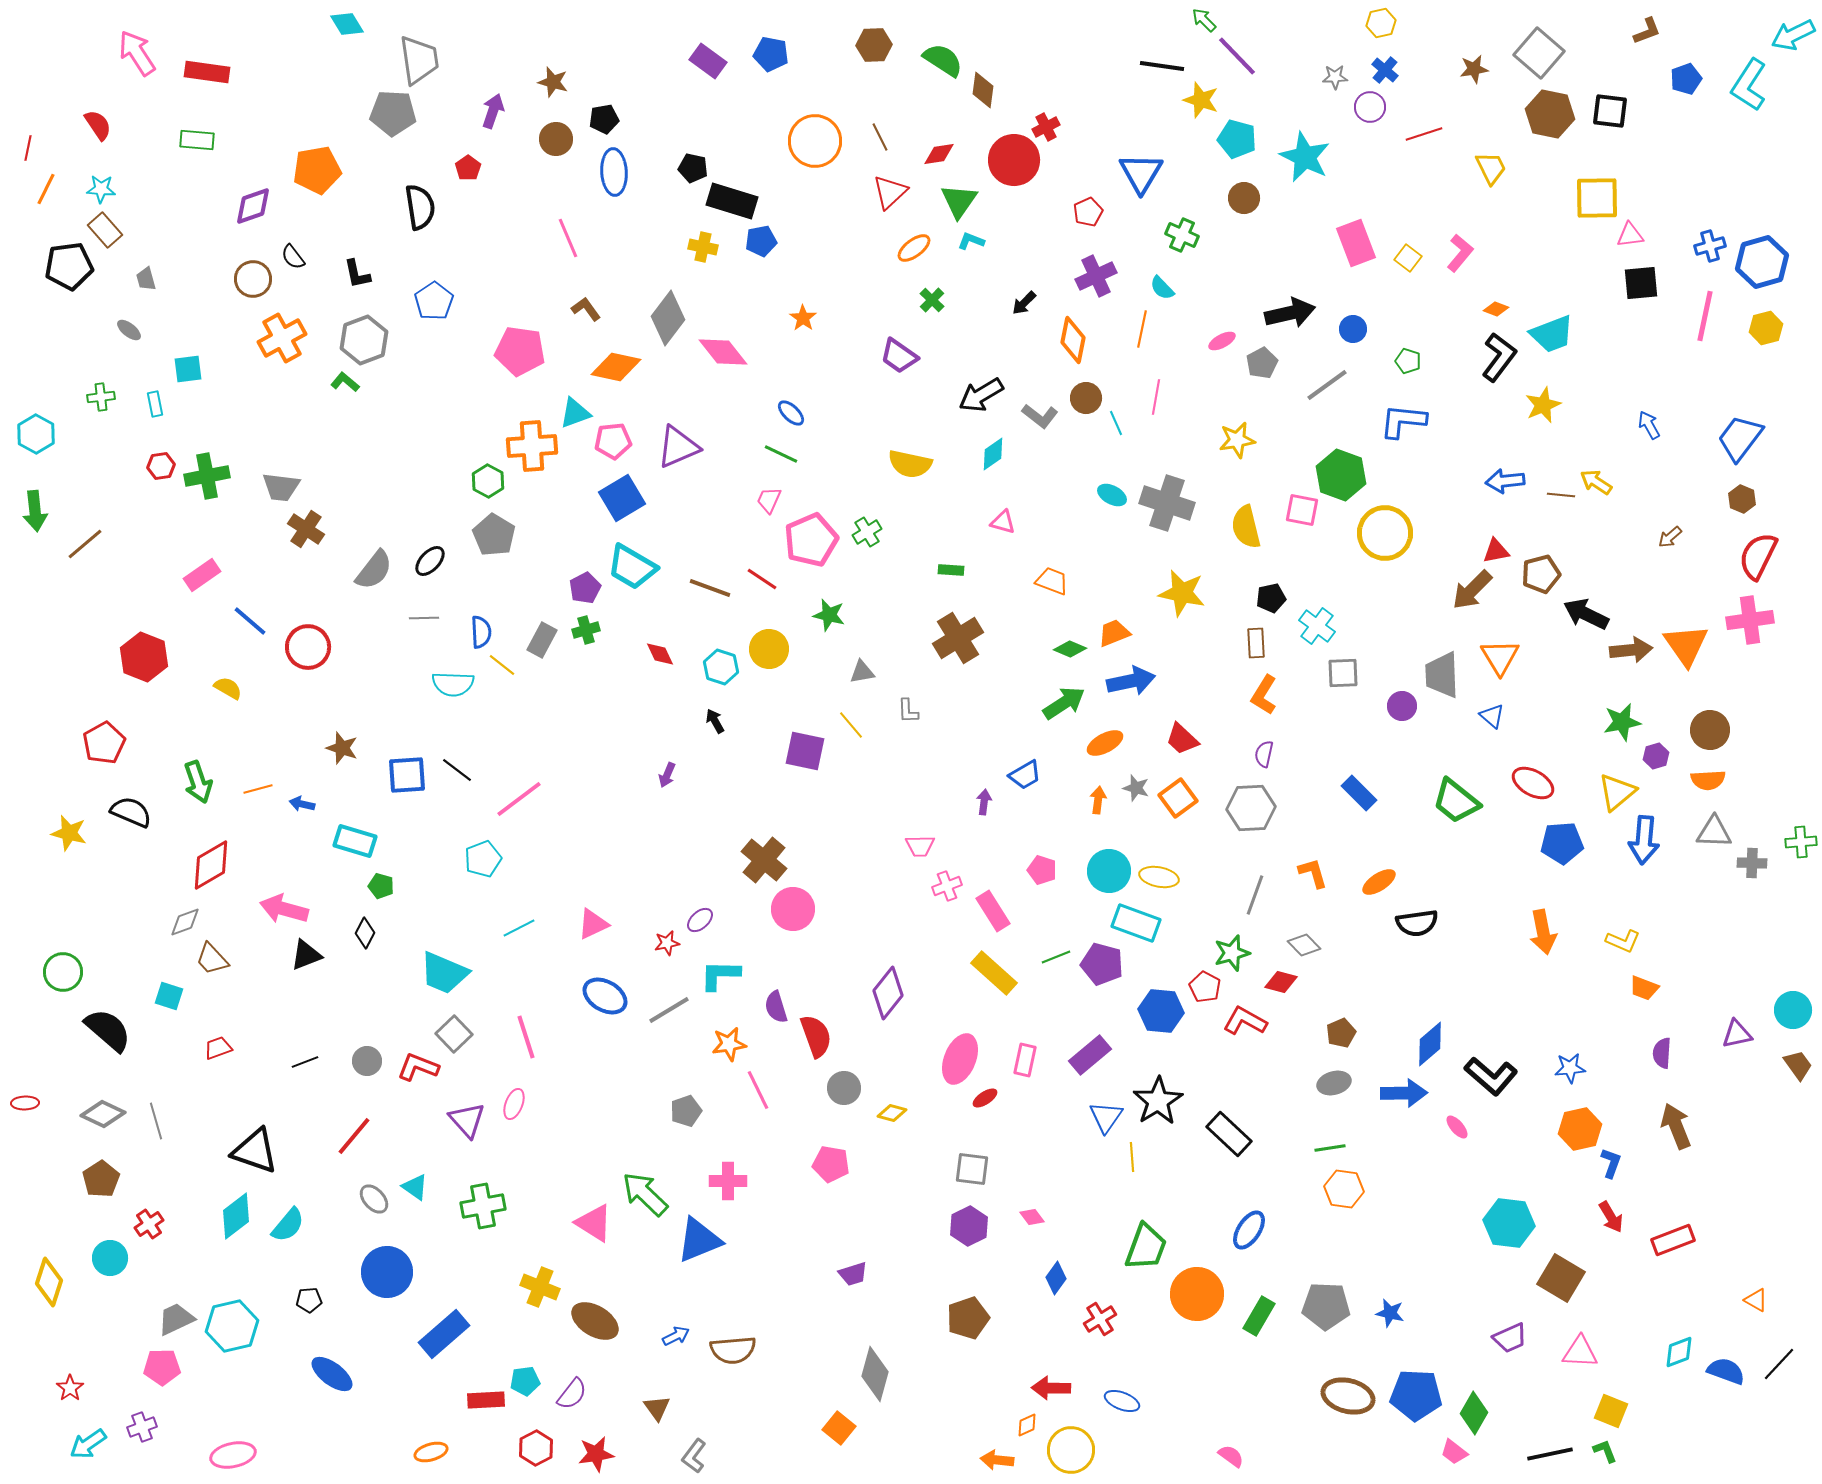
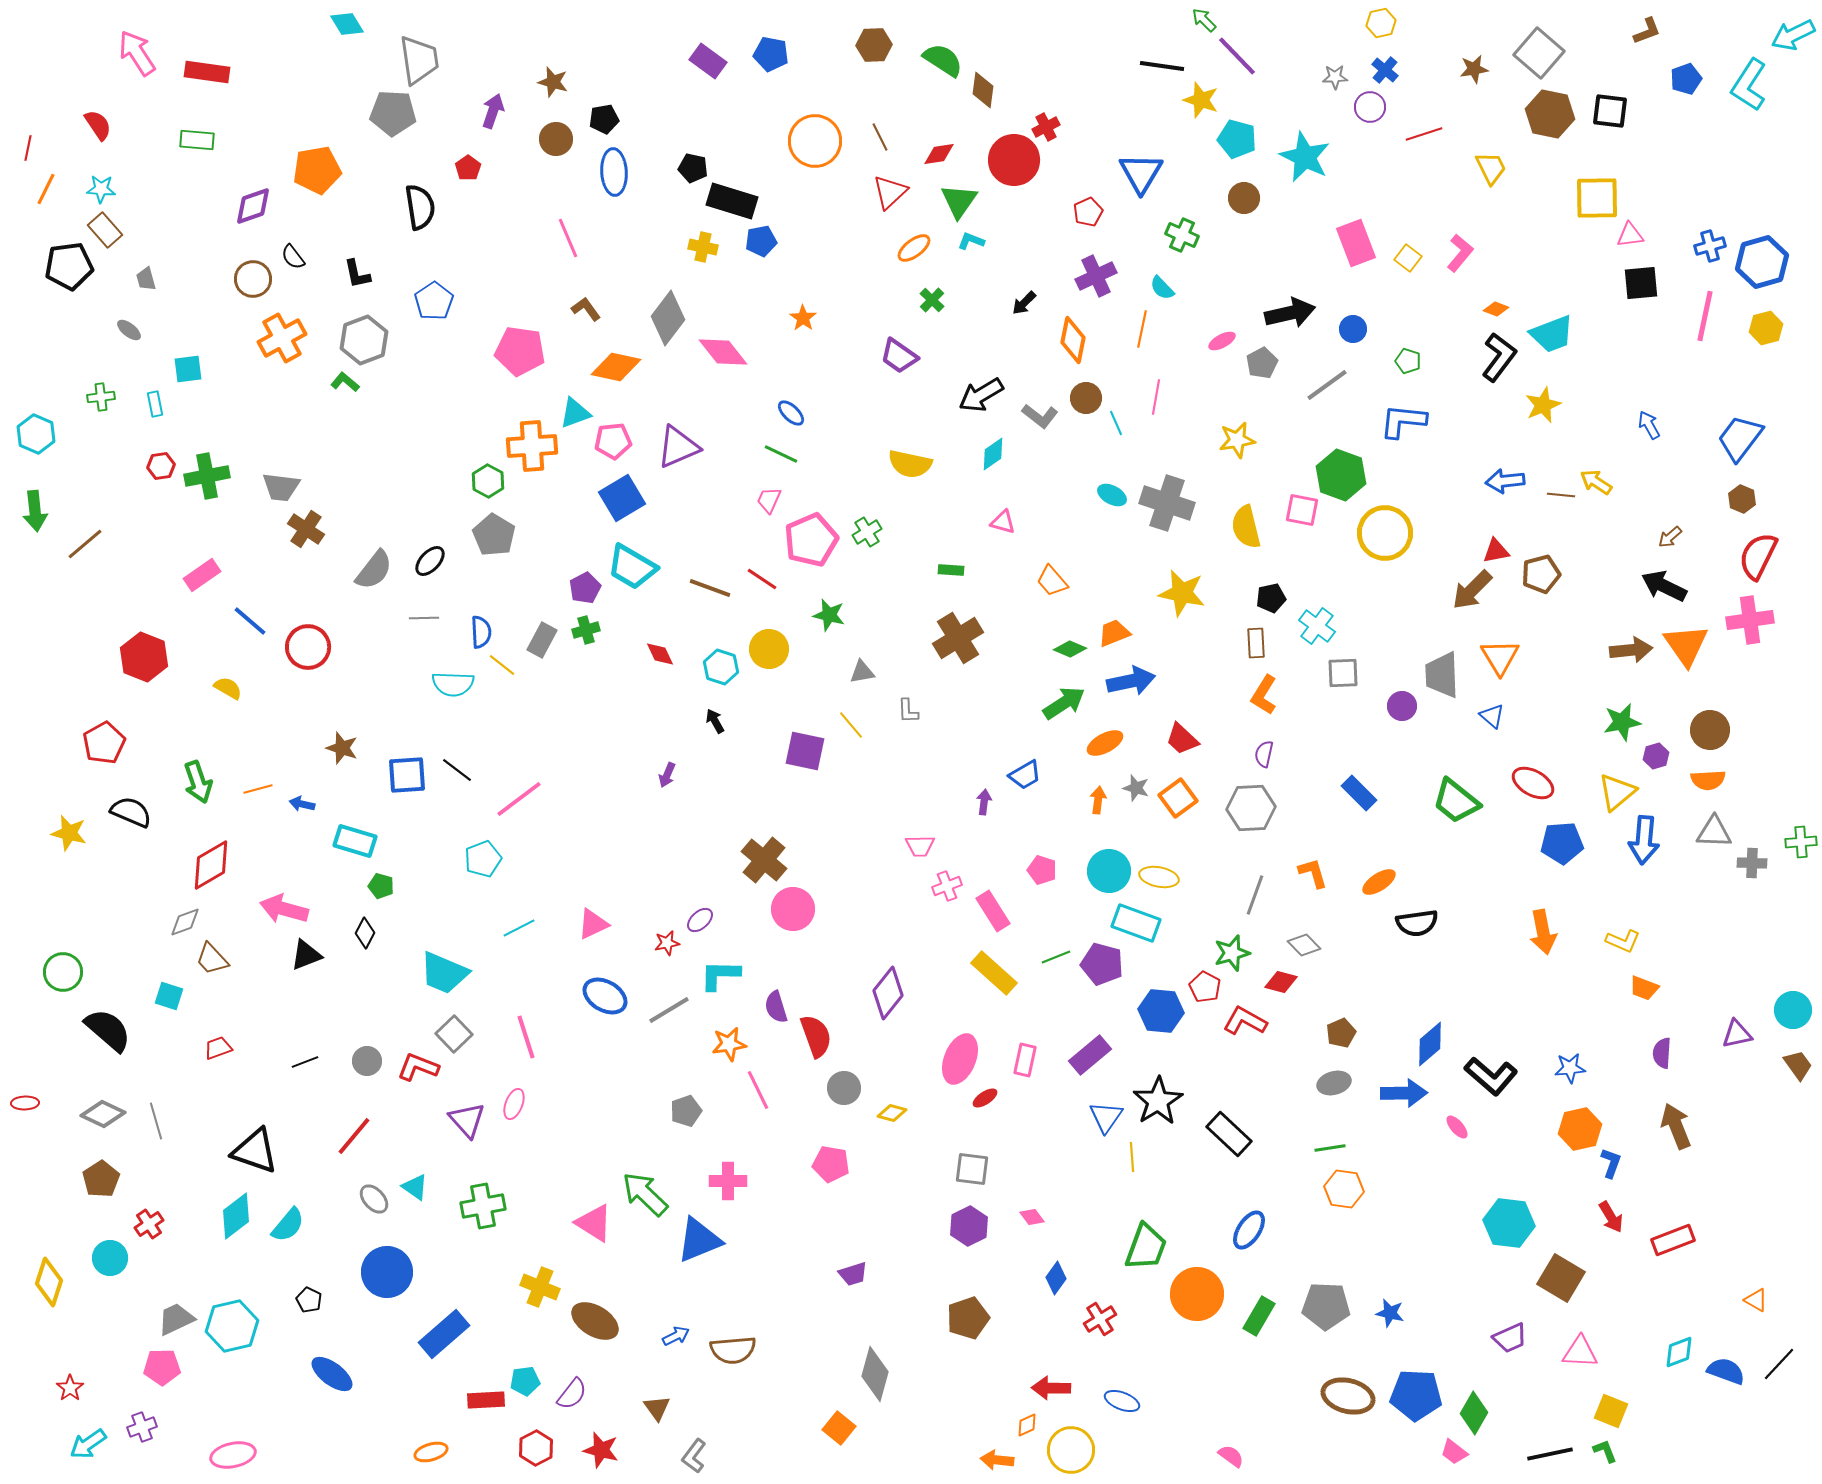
cyan hexagon at (36, 434): rotated 6 degrees counterclockwise
orange trapezoid at (1052, 581): rotated 152 degrees counterclockwise
black arrow at (1586, 614): moved 78 px right, 28 px up
black pentagon at (309, 1300): rotated 30 degrees clockwise
red star at (596, 1454): moved 5 px right, 4 px up; rotated 24 degrees clockwise
